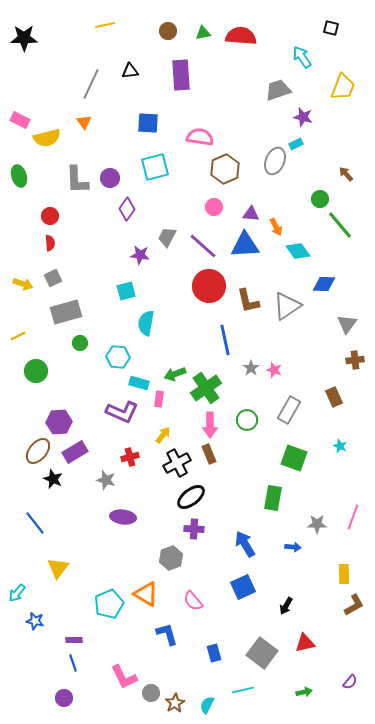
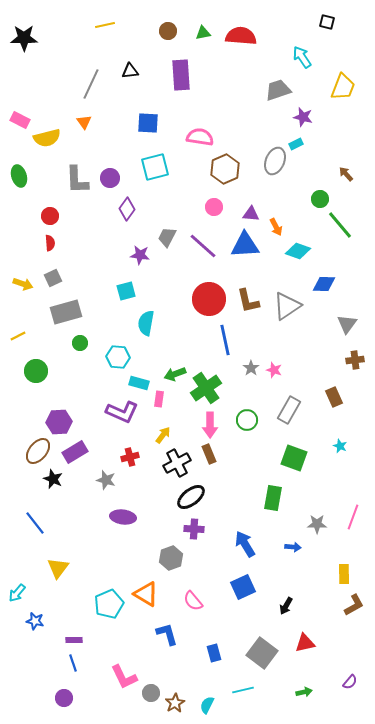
black square at (331, 28): moved 4 px left, 6 px up
cyan diamond at (298, 251): rotated 35 degrees counterclockwise
red circle at (209, 286): moved 13 px down
